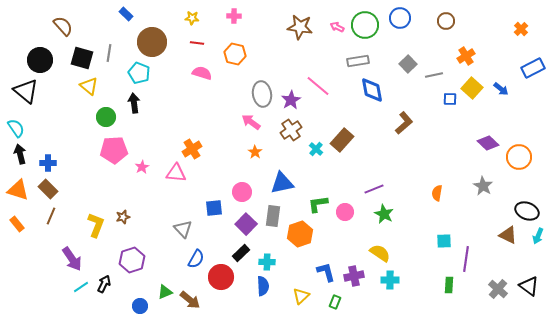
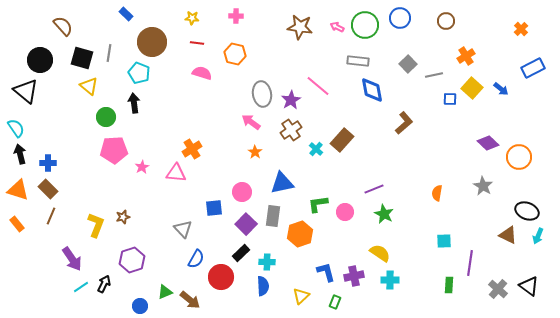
pink cross at (234, 16): moved 2 px right
gray rectangle at (358, 61): rotated 15 degrees clockwise
purple line at (466, 259): moved 4 px right, 4 px down
